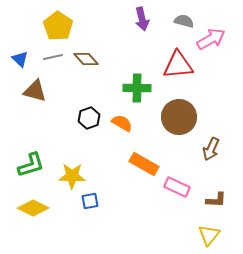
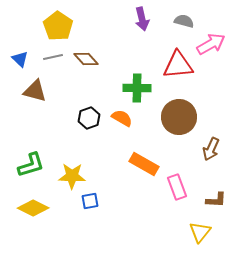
pink arrow: moved 5 px down
orange semicircle: moved 5 px up
pink rectangle: rotated 45 degrees clockwise
yellow triangle: moved 9 px left, 3 px up
